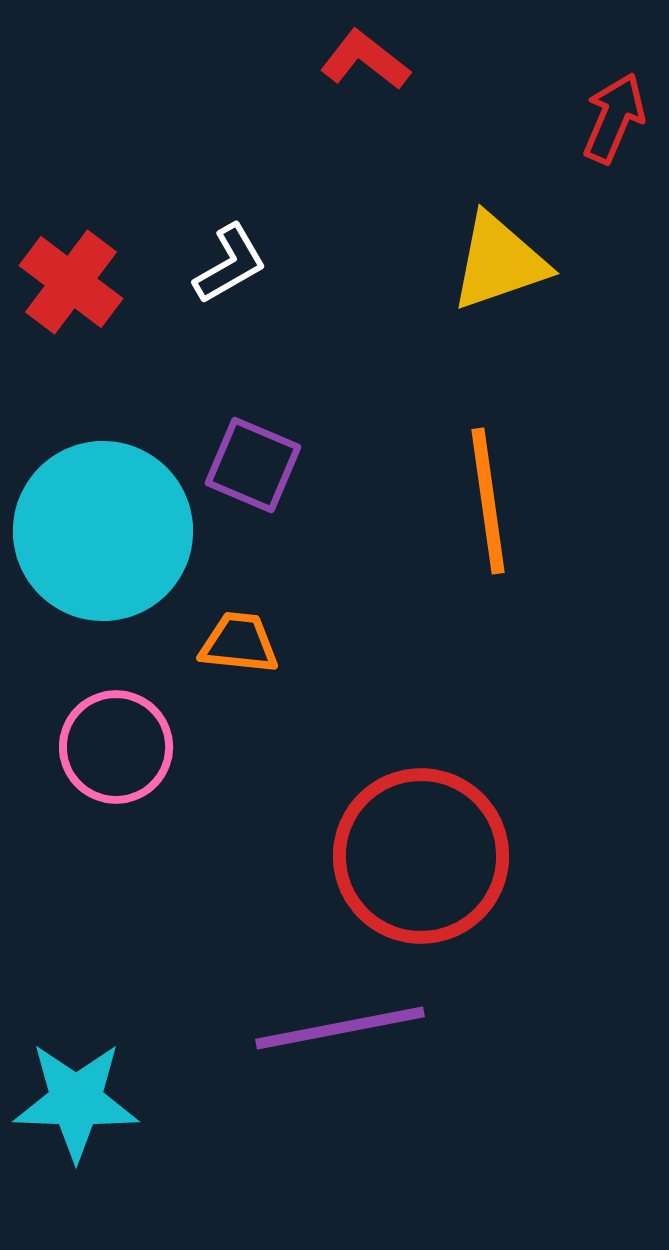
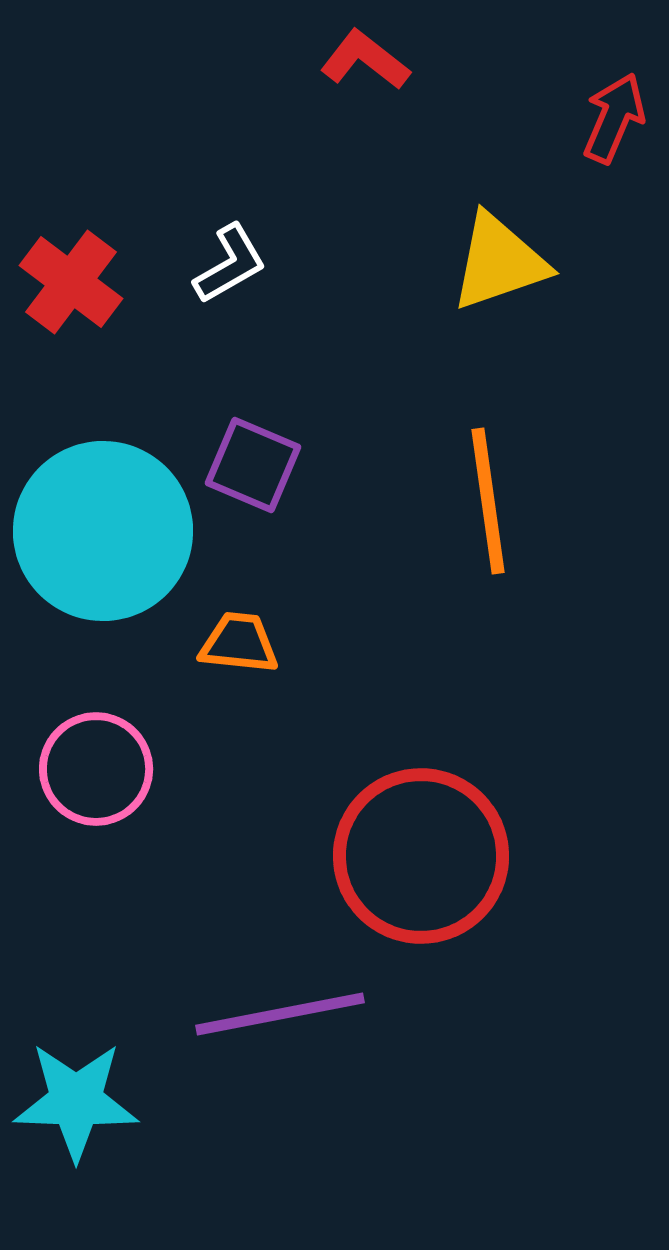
pink circle: moved 20 px left, 22 px down
purple line: moved 60 px left, 14 px up
